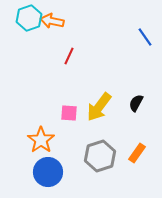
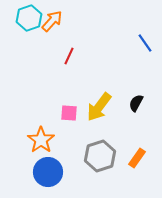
orange arrow: rotated 120 degrees clockwise
blue line: moved 6 px down
orange rectangle: moved 5 px down
